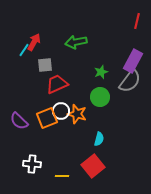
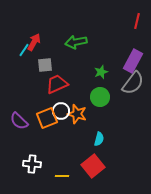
gray semicircle: moved 3 px right, 2 px down
